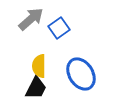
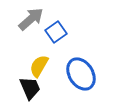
blue square: moved 3 px left, 4 px down
yellow semicircle: rotated 30 degrees clockwise
black trapezoid: moved 6 px left; rotated 50 degrees counterclockwise
